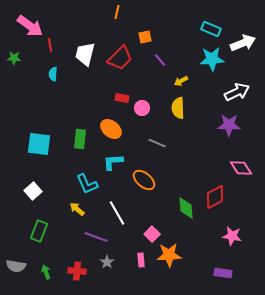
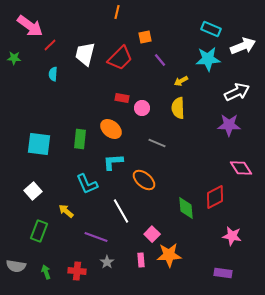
white arrow at (243, 43): moved 3 px down
red line at (50, 45): rotated 56 degrees clockwise
cyan star at (212, 59): moved 4 px left
yellow arrow at (77, 209): moved 11 px left, 2 px down
white line at (117, 213): moved 4 px right, 2 px up
